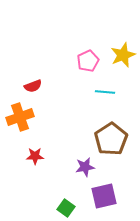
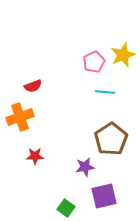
pink pentagon: moved 6 px right, 1 px down
